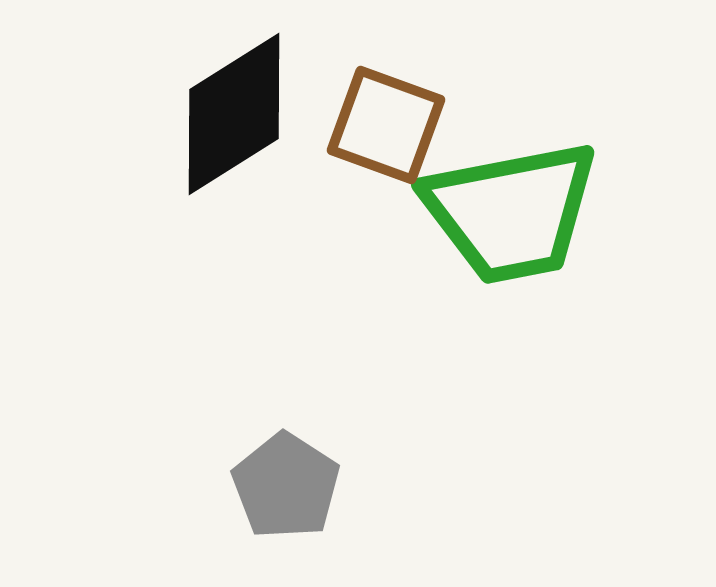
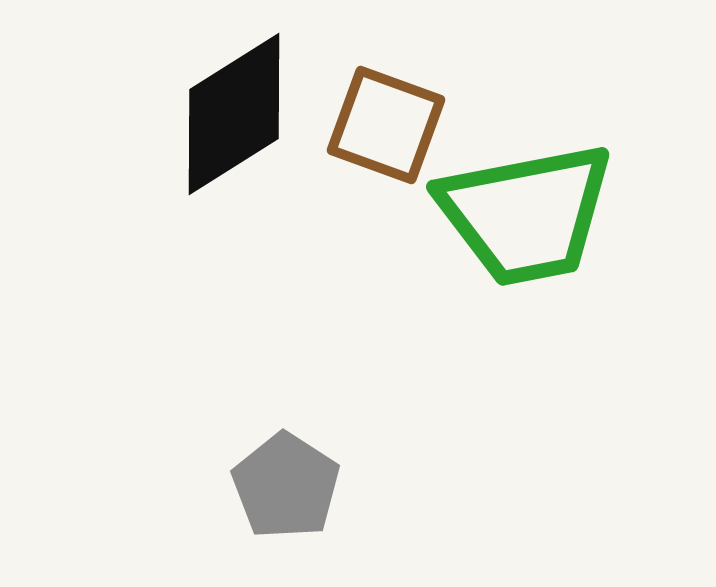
green trapezoid: moved 15 px right, 2 px down
